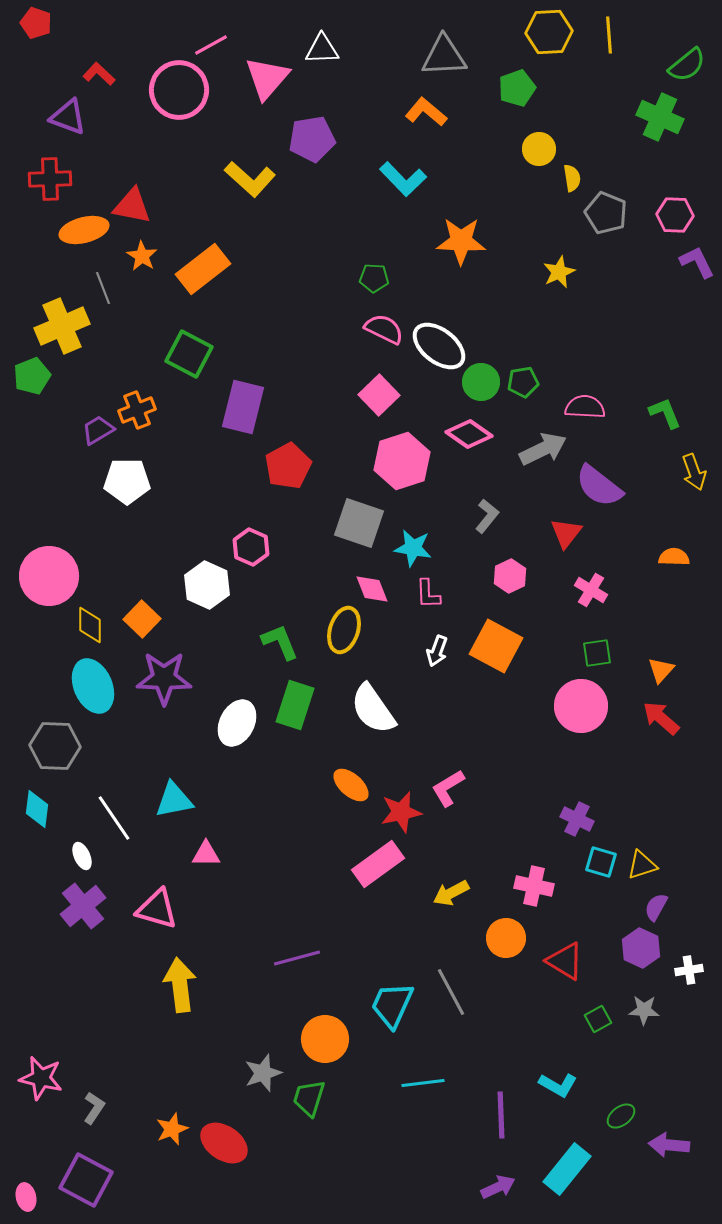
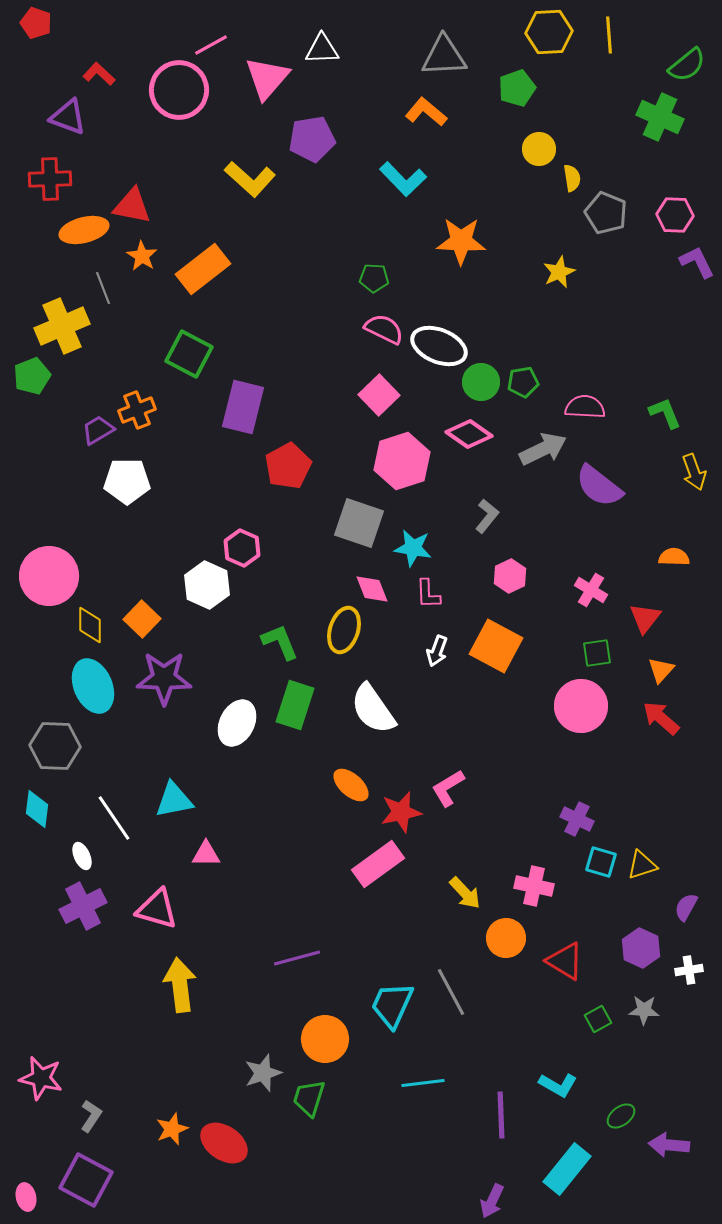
white ellipse at (439, 346): rotated 16 degrees counterclockwise
red triangle at (566, 533): moved 79 px right, 85 px down
pink hexagon at (251, 547): moved 9 px left, 1 px down
yellow arrow at (451, 893): moved 14 px right; rotated 105 degrees counterclockwise
purple cross at (83, 906): rotated 12 degrees clockwise
purple semicircle at (656, 907): moved 30 px right
gray L-shape at (94, 1108): moved 3 px left, 8 px down
purple arrow at (498, 1187): moved 6 px left, 14 px down; rotated 140 degrees clockwise
